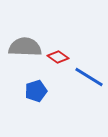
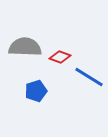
red diamond: moved 2 px right; rotated 15 degrees counterclockwise
